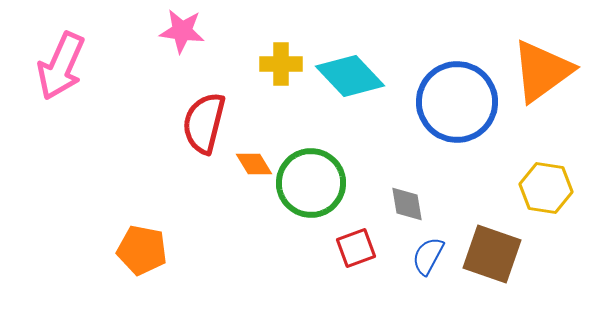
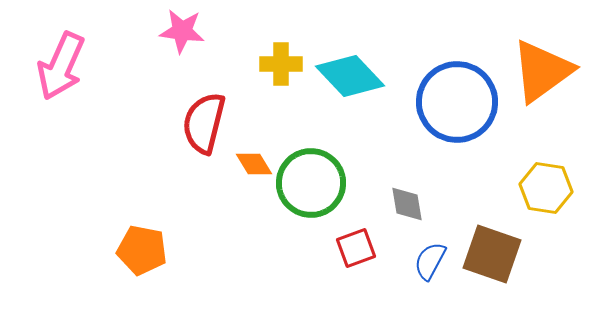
blue semicircle: moved 2 px right, 5 px down
